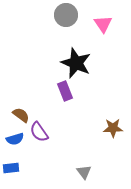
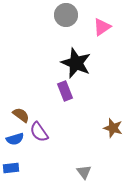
pink triangle: moved 1 px left, 3 px down; rotated 30 degrees clockwise
brown star: rotated 18 degrees clockwise
